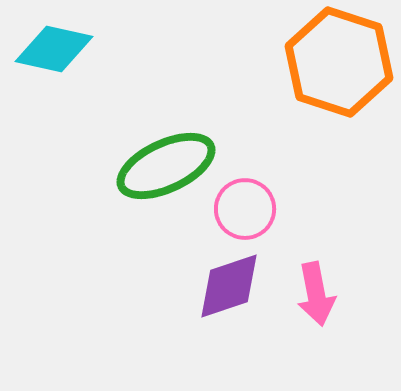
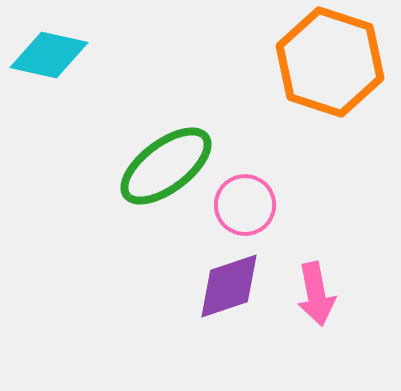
cyan diamond: moved 5 px left, 6 px down
orange hexagon: moved 9 px left
green ellipse: rotated 12 degrees counterclockwise
pink circle: moved 4 px up
